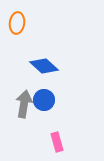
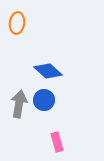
blue diamond: moved 4 px right, 5 px down
gray arrow: moved 5 px left
